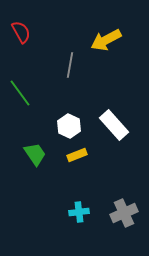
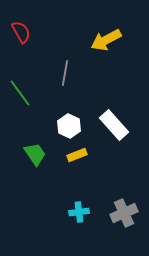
gray line: moved 5 px left, 8 px down
